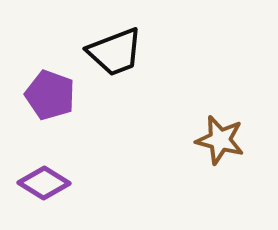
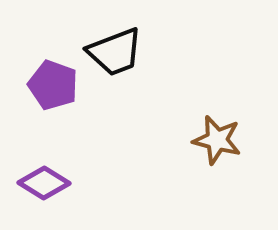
purple pentagon: moved 3 px right, 10 px up
brown star: moved 3 px left
